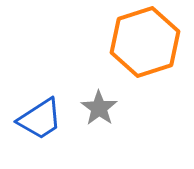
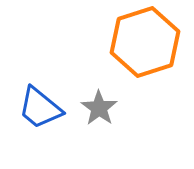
blue trapezoid: moved 11 px up; rotated 72 degrees clockwise
